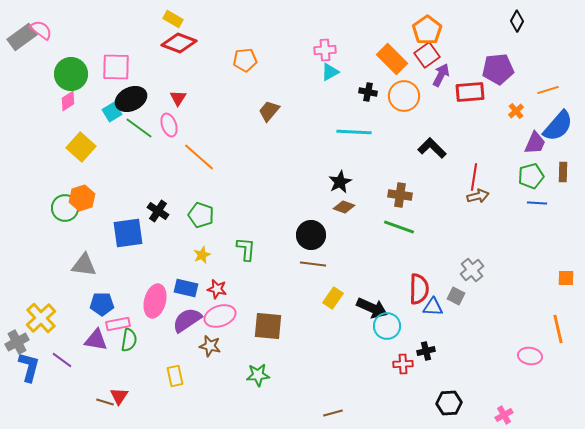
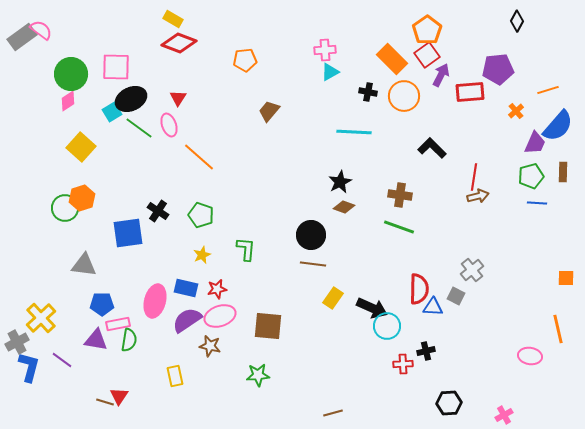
red star at (217, 289): rotated 24 degrees counterclockwise
